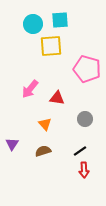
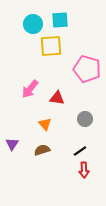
brown semicircle: moved 1 px left, 1 px up
